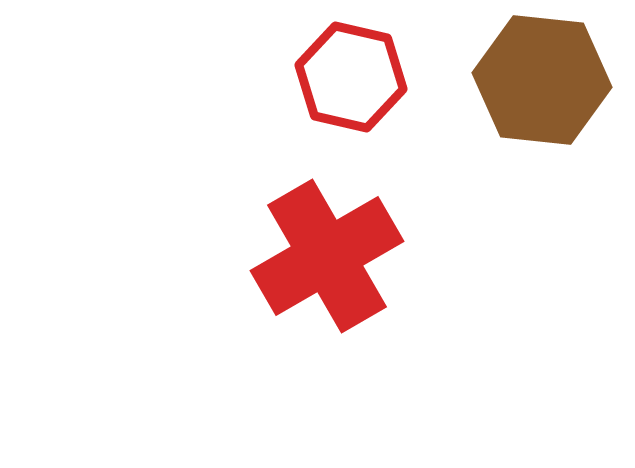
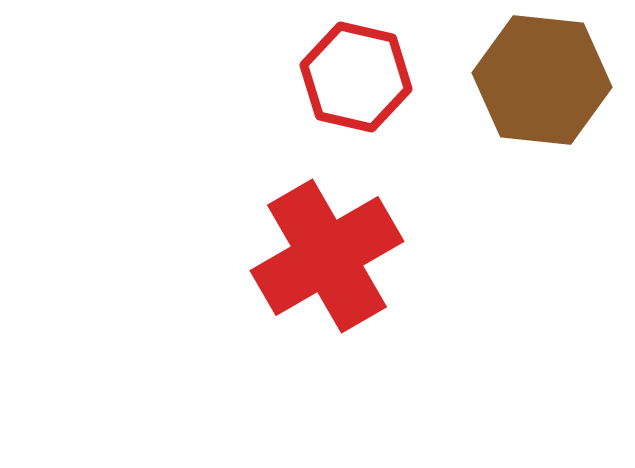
red hexagon: moved 5 px right
